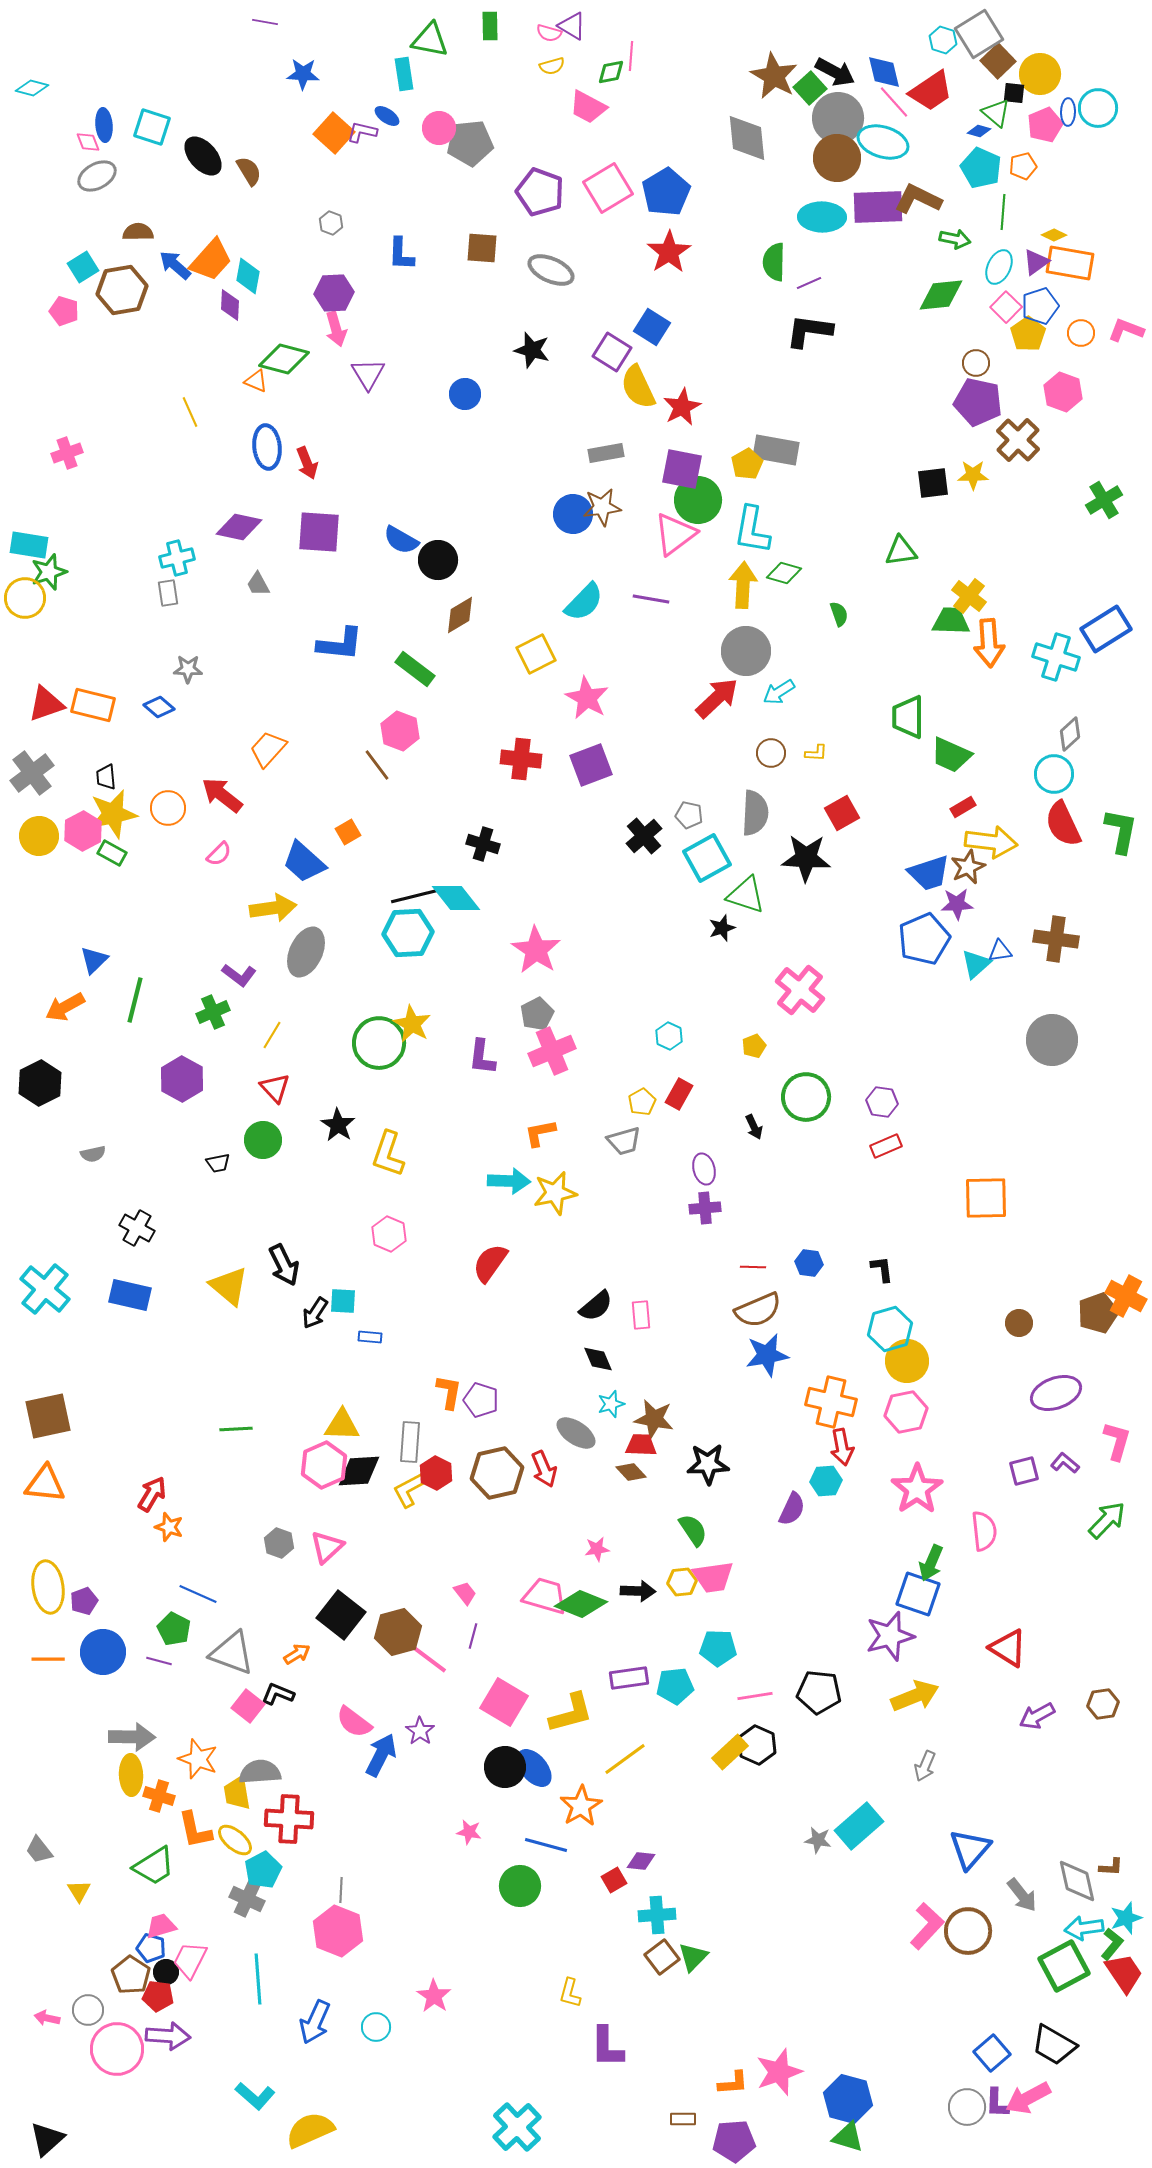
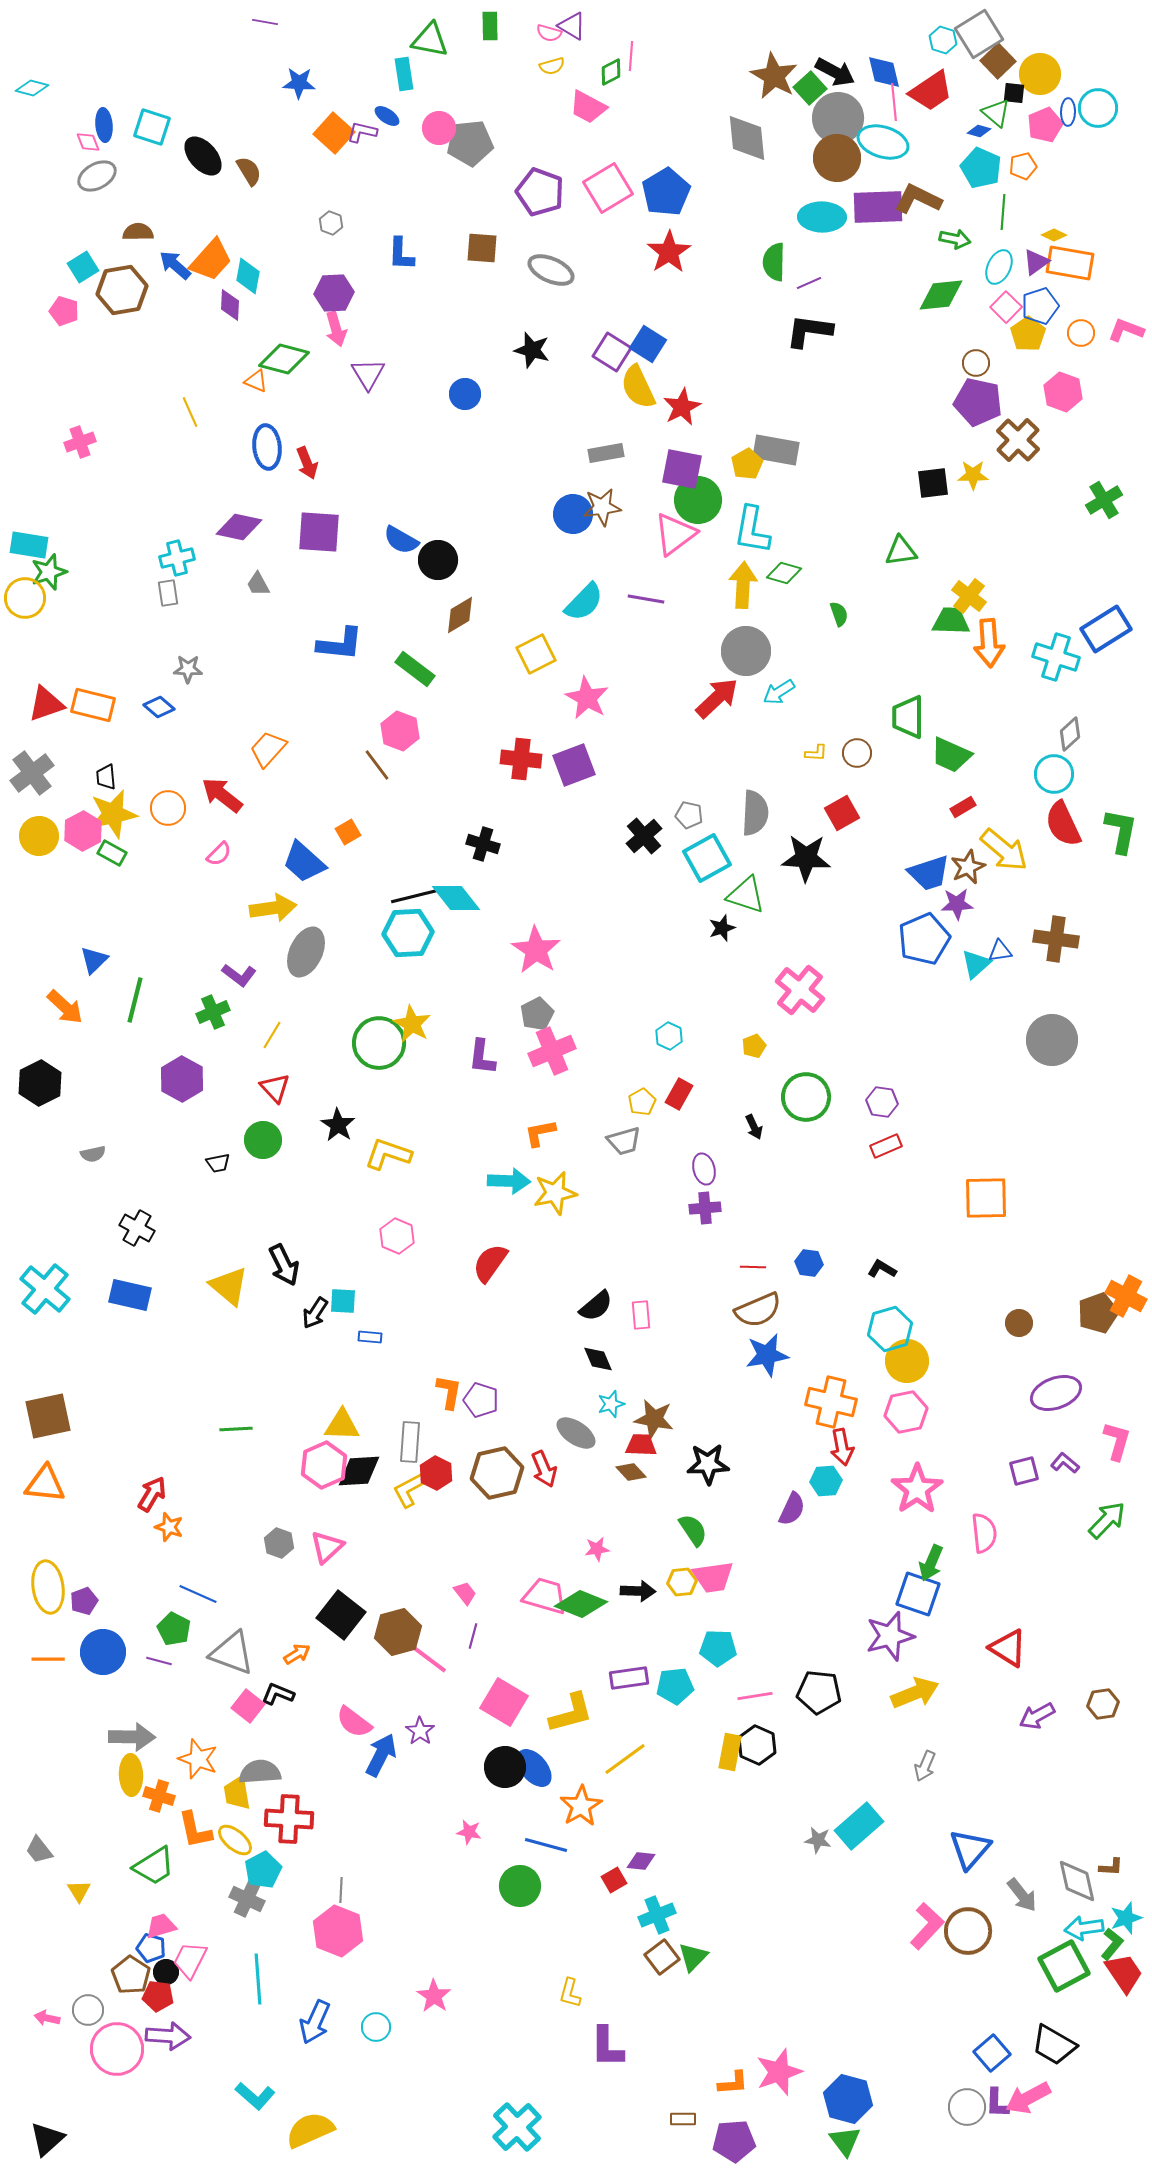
green diamond at (611, 72): rotated 16 degrees counterclockwise
blue star at (303, 74): moved 4 px left, 9 px down
pink line at (894, 102): rotated 36 degrees clockwise
blue square at (652, 327): moved 4 px left, 17 px down
pink cross at (67, 453): moved 13 px right, 11 px up
purple line at (651, 599): moved 5 px left
brown circle at (771, 753): moved 86 px right
purple square at (591, 765): moved 17 px left
yellow arrow at (991, 842): moved 13 px right, 8 px down; rotated 33 degrees clockwise
orange arrow at (65, 1007): rotated 108 degrees counterclockwise
yellow L-shape at (388, 1154): rotated 90 degrees clockwise
pink hexagon at (389, 1234): moved 8 px right, 2 px down
black L-shape at (882, 1269): rotated 52 degrees counterclockwise
pink semicircle at (984, 1531): moved 2 px down
yellow arrow at (915, 1696): moved 3 px up
yellow rectangle at (730, 1752): rotated 36 degrees counterclockwise
cyan cross at (657, 1915): rotated 18 degrees counterclockwise
green triangle at (848, 2137): moved 3 px left, 4 px down; rotated 36 degrees clockwise
